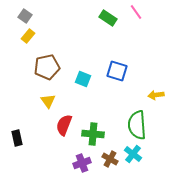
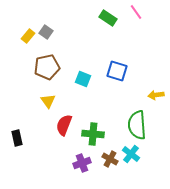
gray square: moved 21 px right, 16 px down
cyan cross: moved 2 px left
